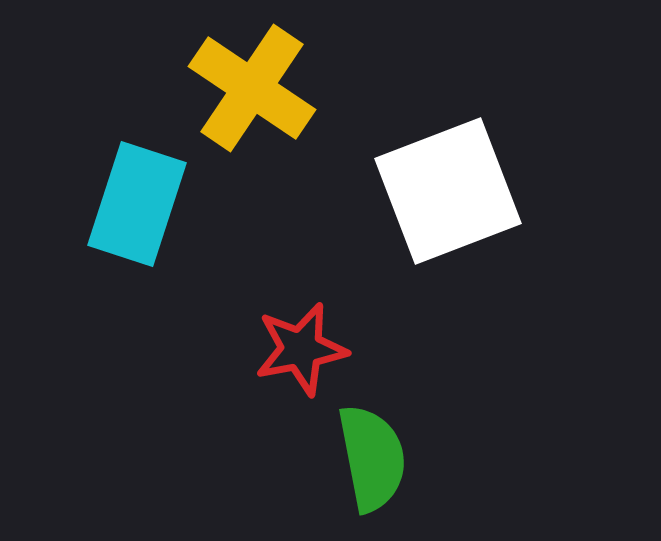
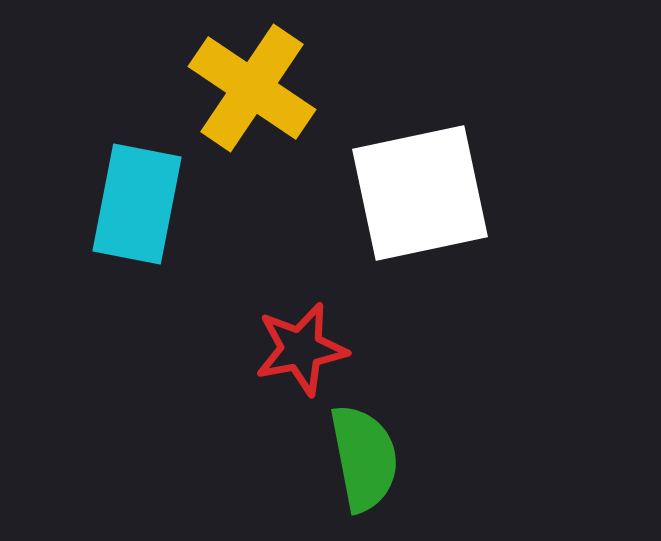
white square: moved 28 px left, 2 px down; rotated 9 degrees clockwise
cyan rectangle: rotated 7 degrees counterclockwise
green semicircle: moved 8 px left
